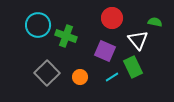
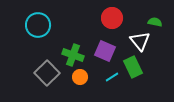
green cross: moved 7 px right, 19 px down
white triangle: moved 2 px right, 1 px down
